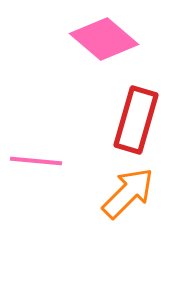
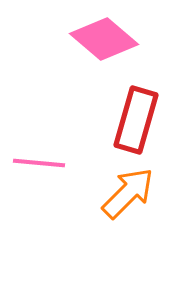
pink line: moved 3 px right, 2 px down
